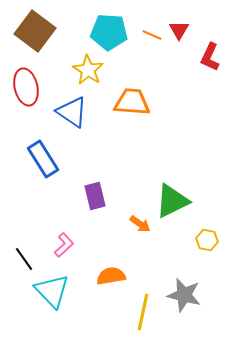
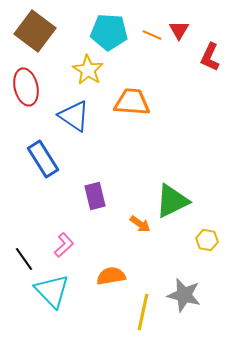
blue triangle: moved 2 px right, 4 px down
